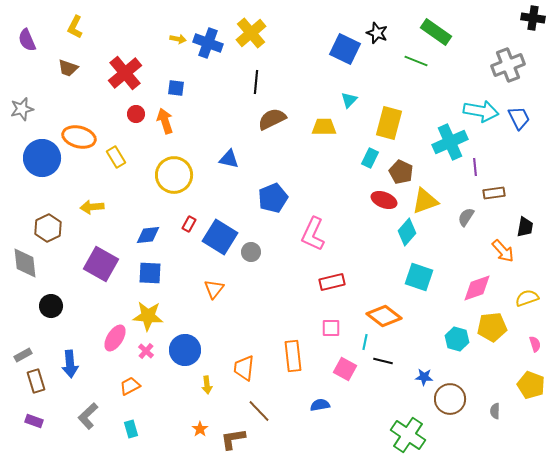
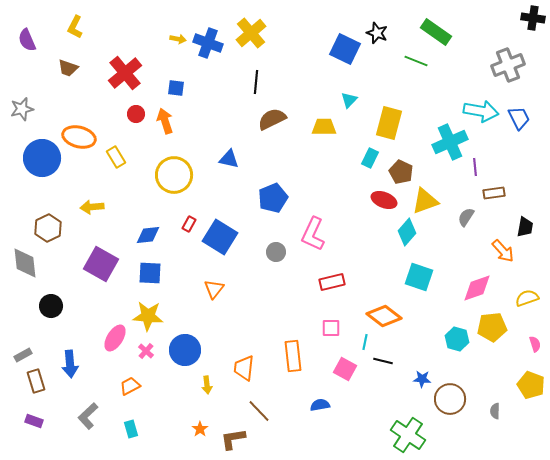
gray circle at (251, 252): moved 25 px right
blue star at (424, 377): moved 2 px left, 2 px down
